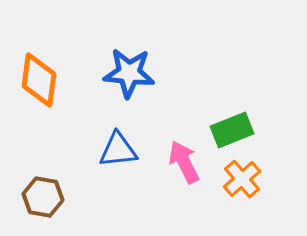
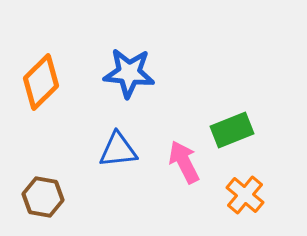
orange diamond: moved 2 px right, 2 px down; rotated 38 degrees clockwise
orange cross: moved 3 px right, 16 px down; rotated 9 degrees counterclockwise
